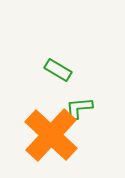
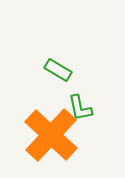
green L-shape: moved 1 px right; rotated 96 degrees counterclockwise
